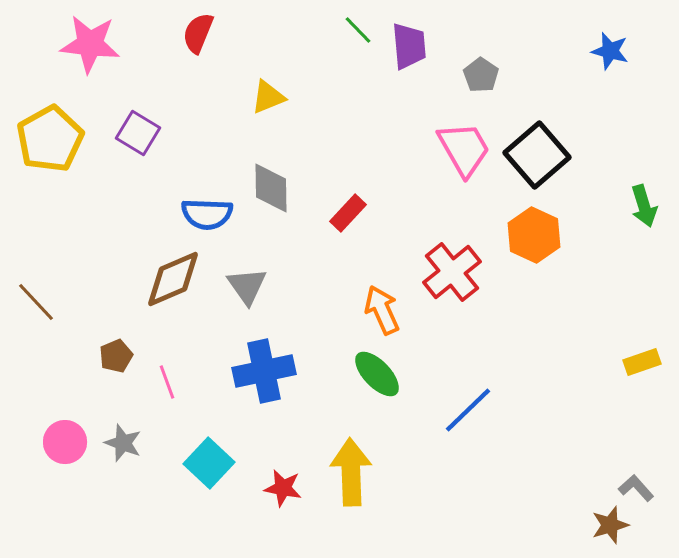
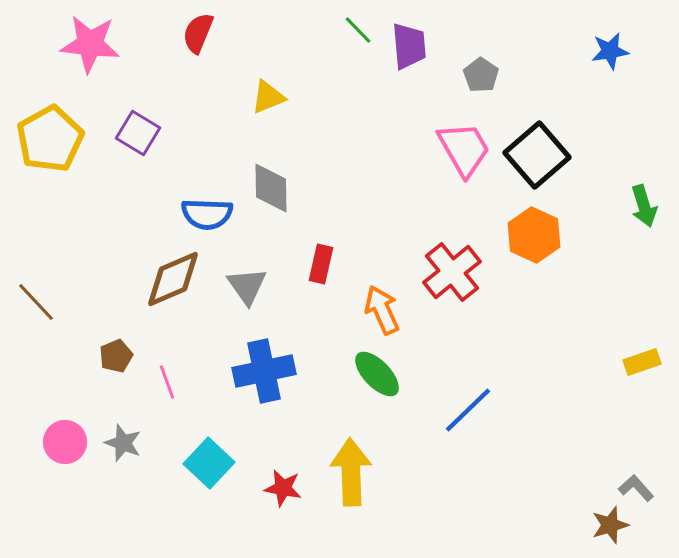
blue star: rotated 24 degrees counterclockwise
red rectangle: moved 27 px left, 51 px down; rotated 30 degrees counterclockwise
